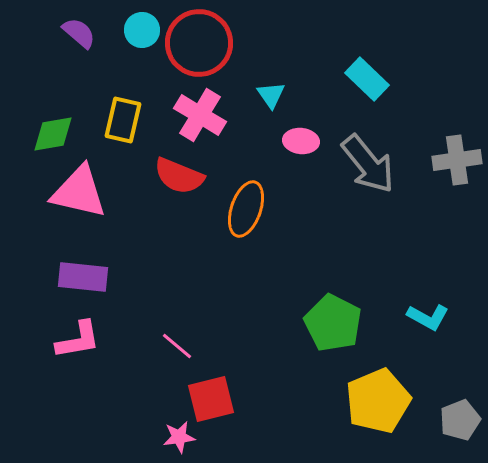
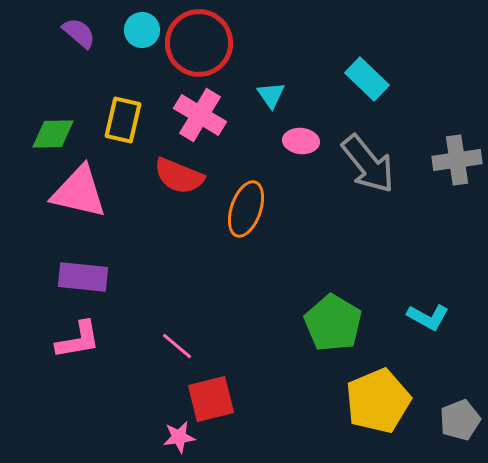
green diamond: rotated 9 degrees clockwise
green pentagon: rotated 4 degrees clockwise
